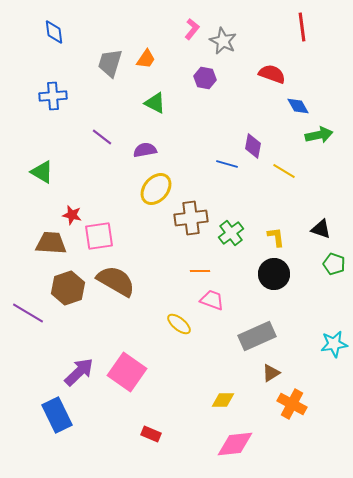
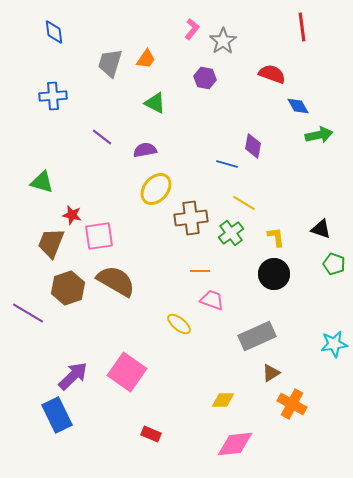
gray star at (223, 41): rotated 12 degrees clockwise
yellow line at (284, 171): moved 40 px left, 32 px down
green triangle at (42, 172): moved 10 px down; rotated 15 degrees counterclockwise
brown trapezoid at (51, 243): rotated 72 degrees counterclockwise
purple arrow at (79, 372): moved 6 px left, 4 px down
